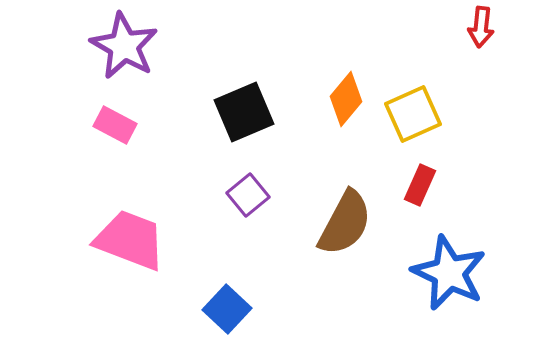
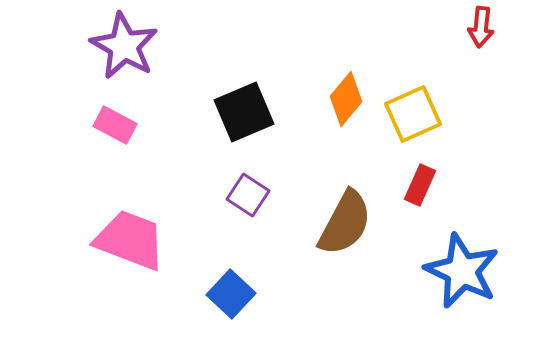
purple square: rotated 18 degrees counterclockwise
blue star: moved 13 px right, 2 px up
blue square: moved 4 px right, 15 px up
